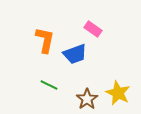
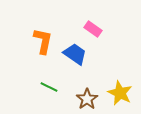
orange L-shape: moved 2 px left, 1 px down
blue trapezoid: rotated 125 degrees counterclockwise
green line: moved 2 px down
yellow star: moved 2 px right
